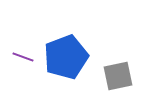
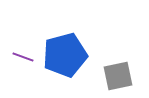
blue pentagon: moved 1 px left, 2 px up; rotated 6 degrees clockwise
